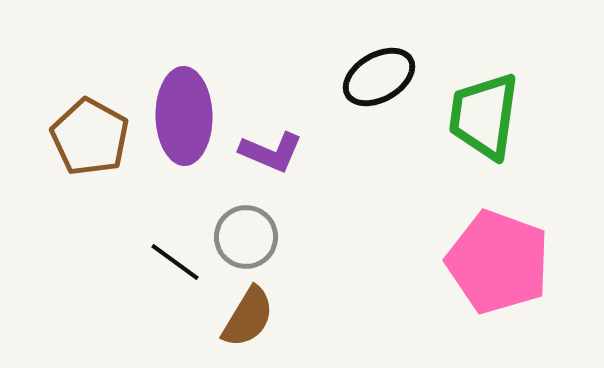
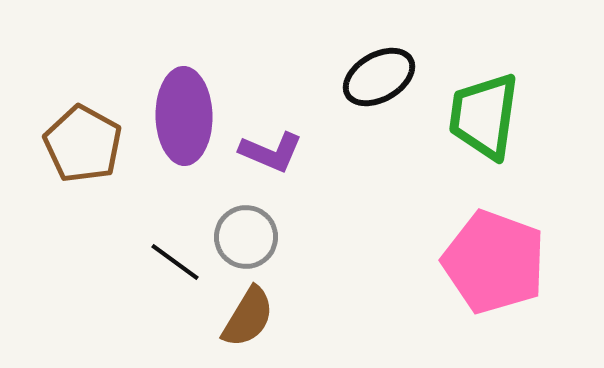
brown pentagon: moved 7 px left, 7 px down
pink pentagon: moved 4 px left
